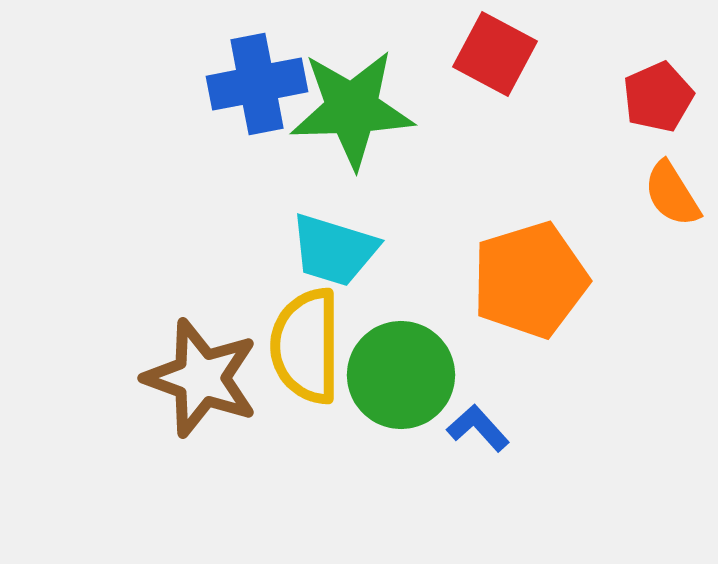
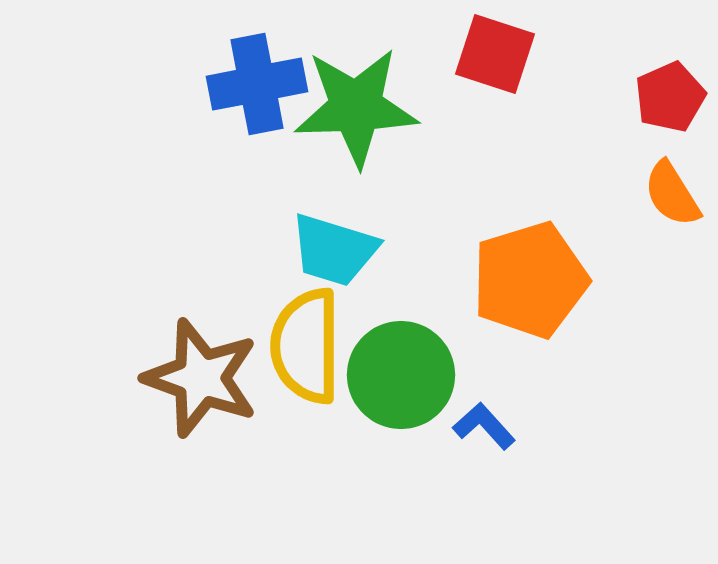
red square: rotated 10 degrees counterclockwise
red pentagon: moved 12 px right
green star: moved 4 px right, 2 px up
blue L-shape: moved 6 px right, 2 px up
